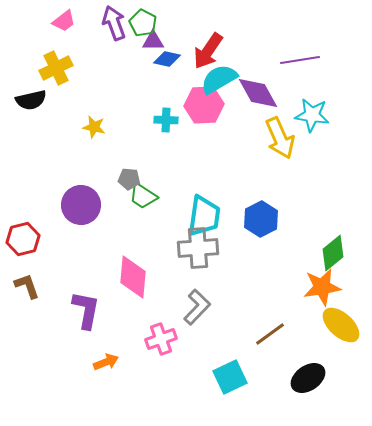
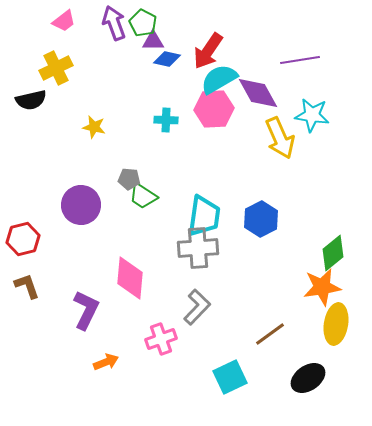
pink hexagon: moved 10 px right, 4 px down
pink diamond: moved 3 px left, 1 px down
purple L-shape: rotated 15 degrees clockwise
yellow ellipse: moved 5 px left, 1 px up; rotated 57 degrees clockwise
